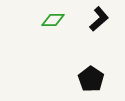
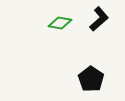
green diamond: moved 7 px right, 3 px down; rotated 10 degrees clockwise
